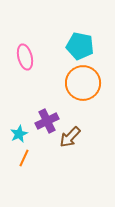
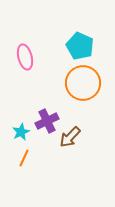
cyan pentagon: rotated 12 degrees clockwise
cyan star: moved 2 px right, 2 px up
